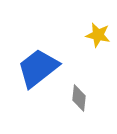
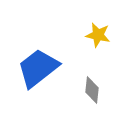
gray diamond: moved 13 px right, 8 px up
